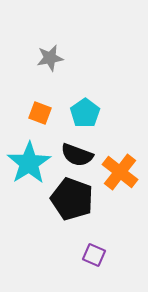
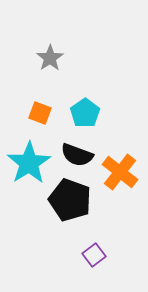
gray star: rotated 24 degrees counterclockwise
black pentagon: moved 2 px left, 1 px down
purple square: rotated 30 degrees clockwise
